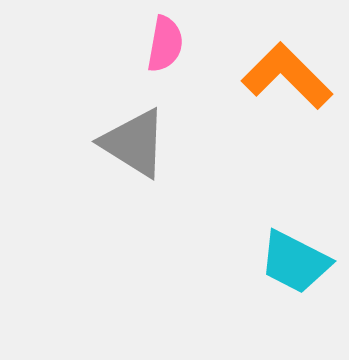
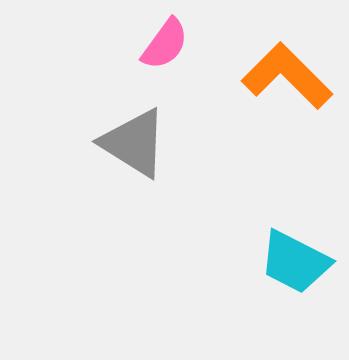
pink semicircle: rotated 26 degrees clockwise
